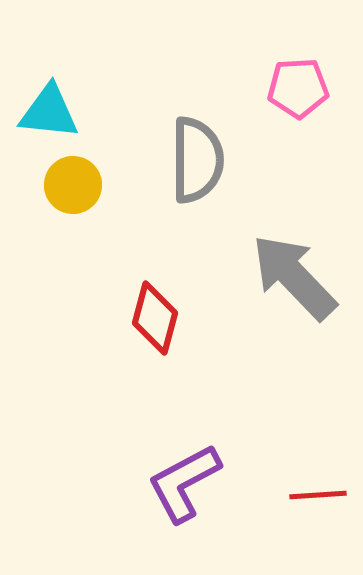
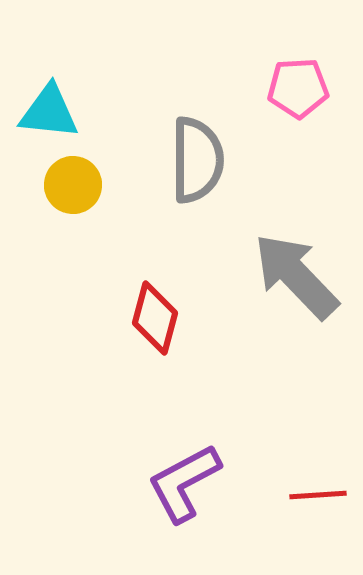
gray arrow: moved 2 px right, 1 px up
